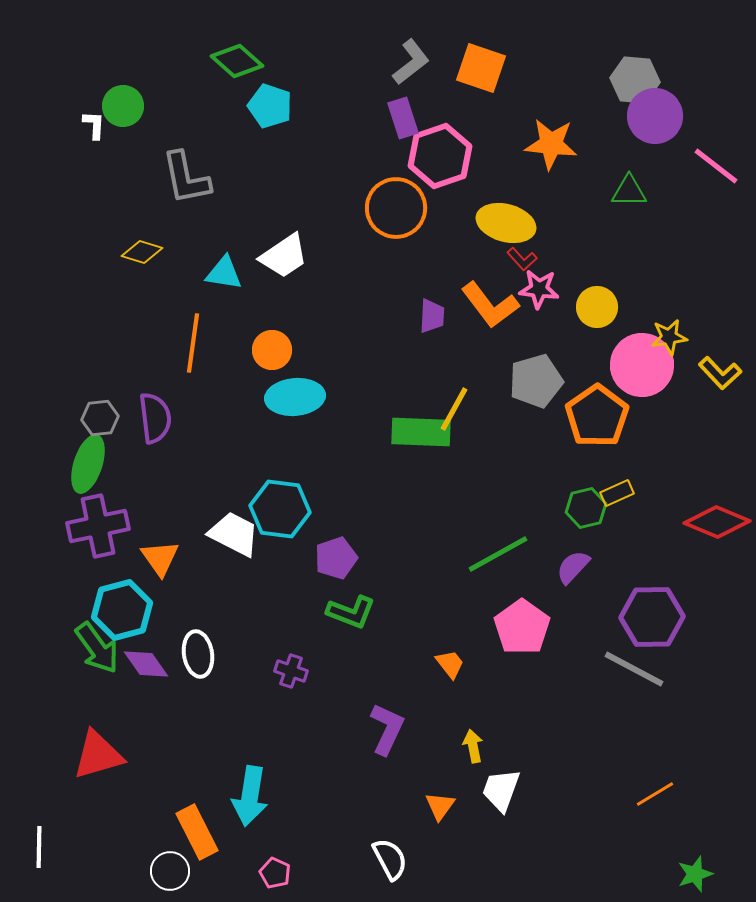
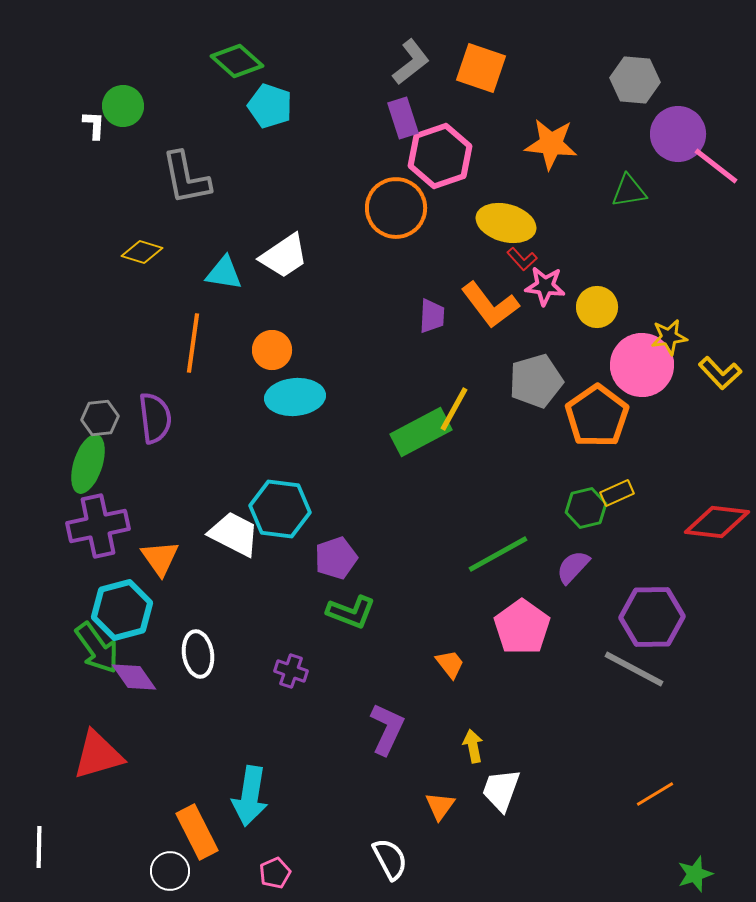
purple circle at (655, 116): moved 23 px right, 18 px down
green triangle at (629, 191): rotated 9 degrees counterclockwise
pink star at (539, 289): moved 6 px right, 3 px up
green rectangle at (421, 432): rotated 30 degrees counterclockwise
red diamond at (717, 522): rotated 16 degrees counterclockwise
purple diamond at (146, 664): moved 12 px left, 13 px down
pink pentagon at (275, 873): rotated 24 degrees clockwise
